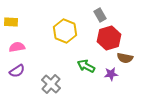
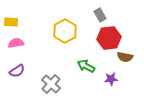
yellow hexagon: rotated 10 degrees clockwise
red hexagon: rotated 10 degrees clockwise
pink semicircle: moved 1 px left, 4 px up
brown semicircle: moved 1 px up
purple star: moved 5 px down
